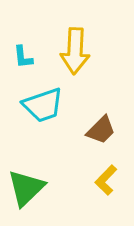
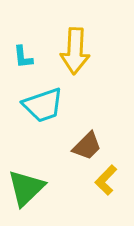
brown trapezoid: moved 14 px left, 16 px down
